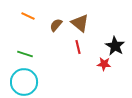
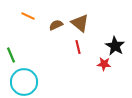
brown semicircle: rotated 24 degrees clockwise
green line: moved 14 px left, 1 px down; rotated 49 degrees clockwise
